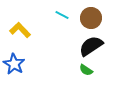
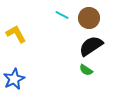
brown circle: moved 2 px left
yellow L-shape: moved 4 px left, 4 px down; rotated 15 degrees clockwise
blue star: moved 15 px down; rotated 15 degrees clockwise
